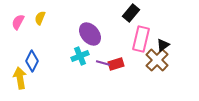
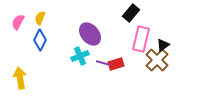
blue diamond: moved 8 px right, 21 px up
